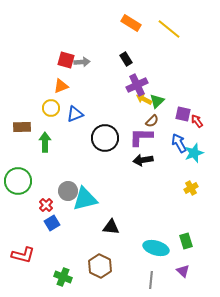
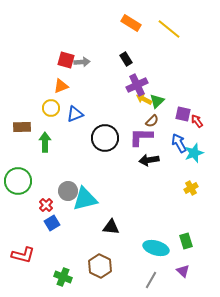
black arrow: moved 6 px right
gray line: rotated 24 degrees clockwise
